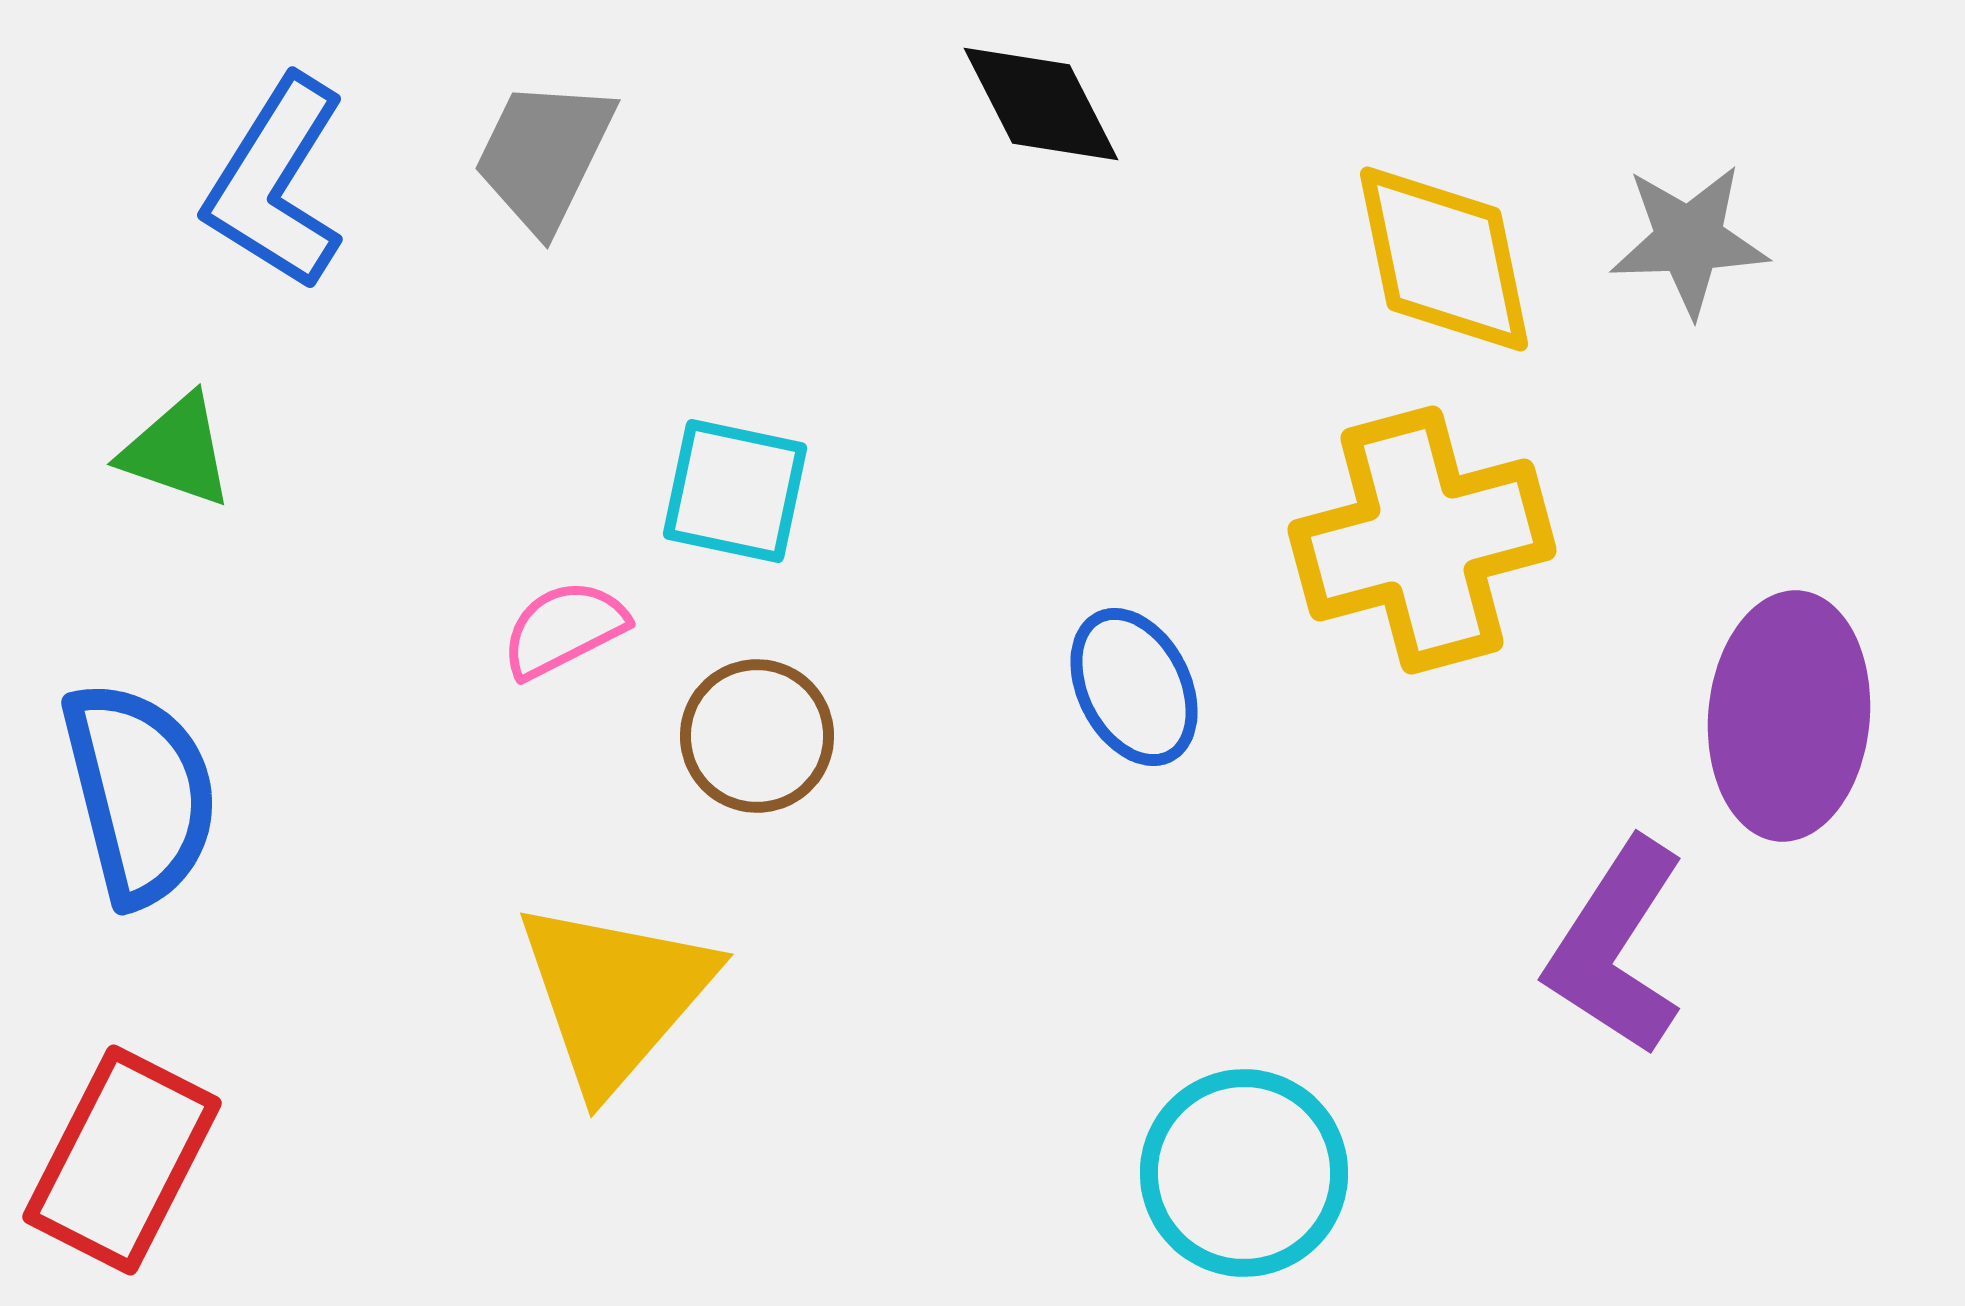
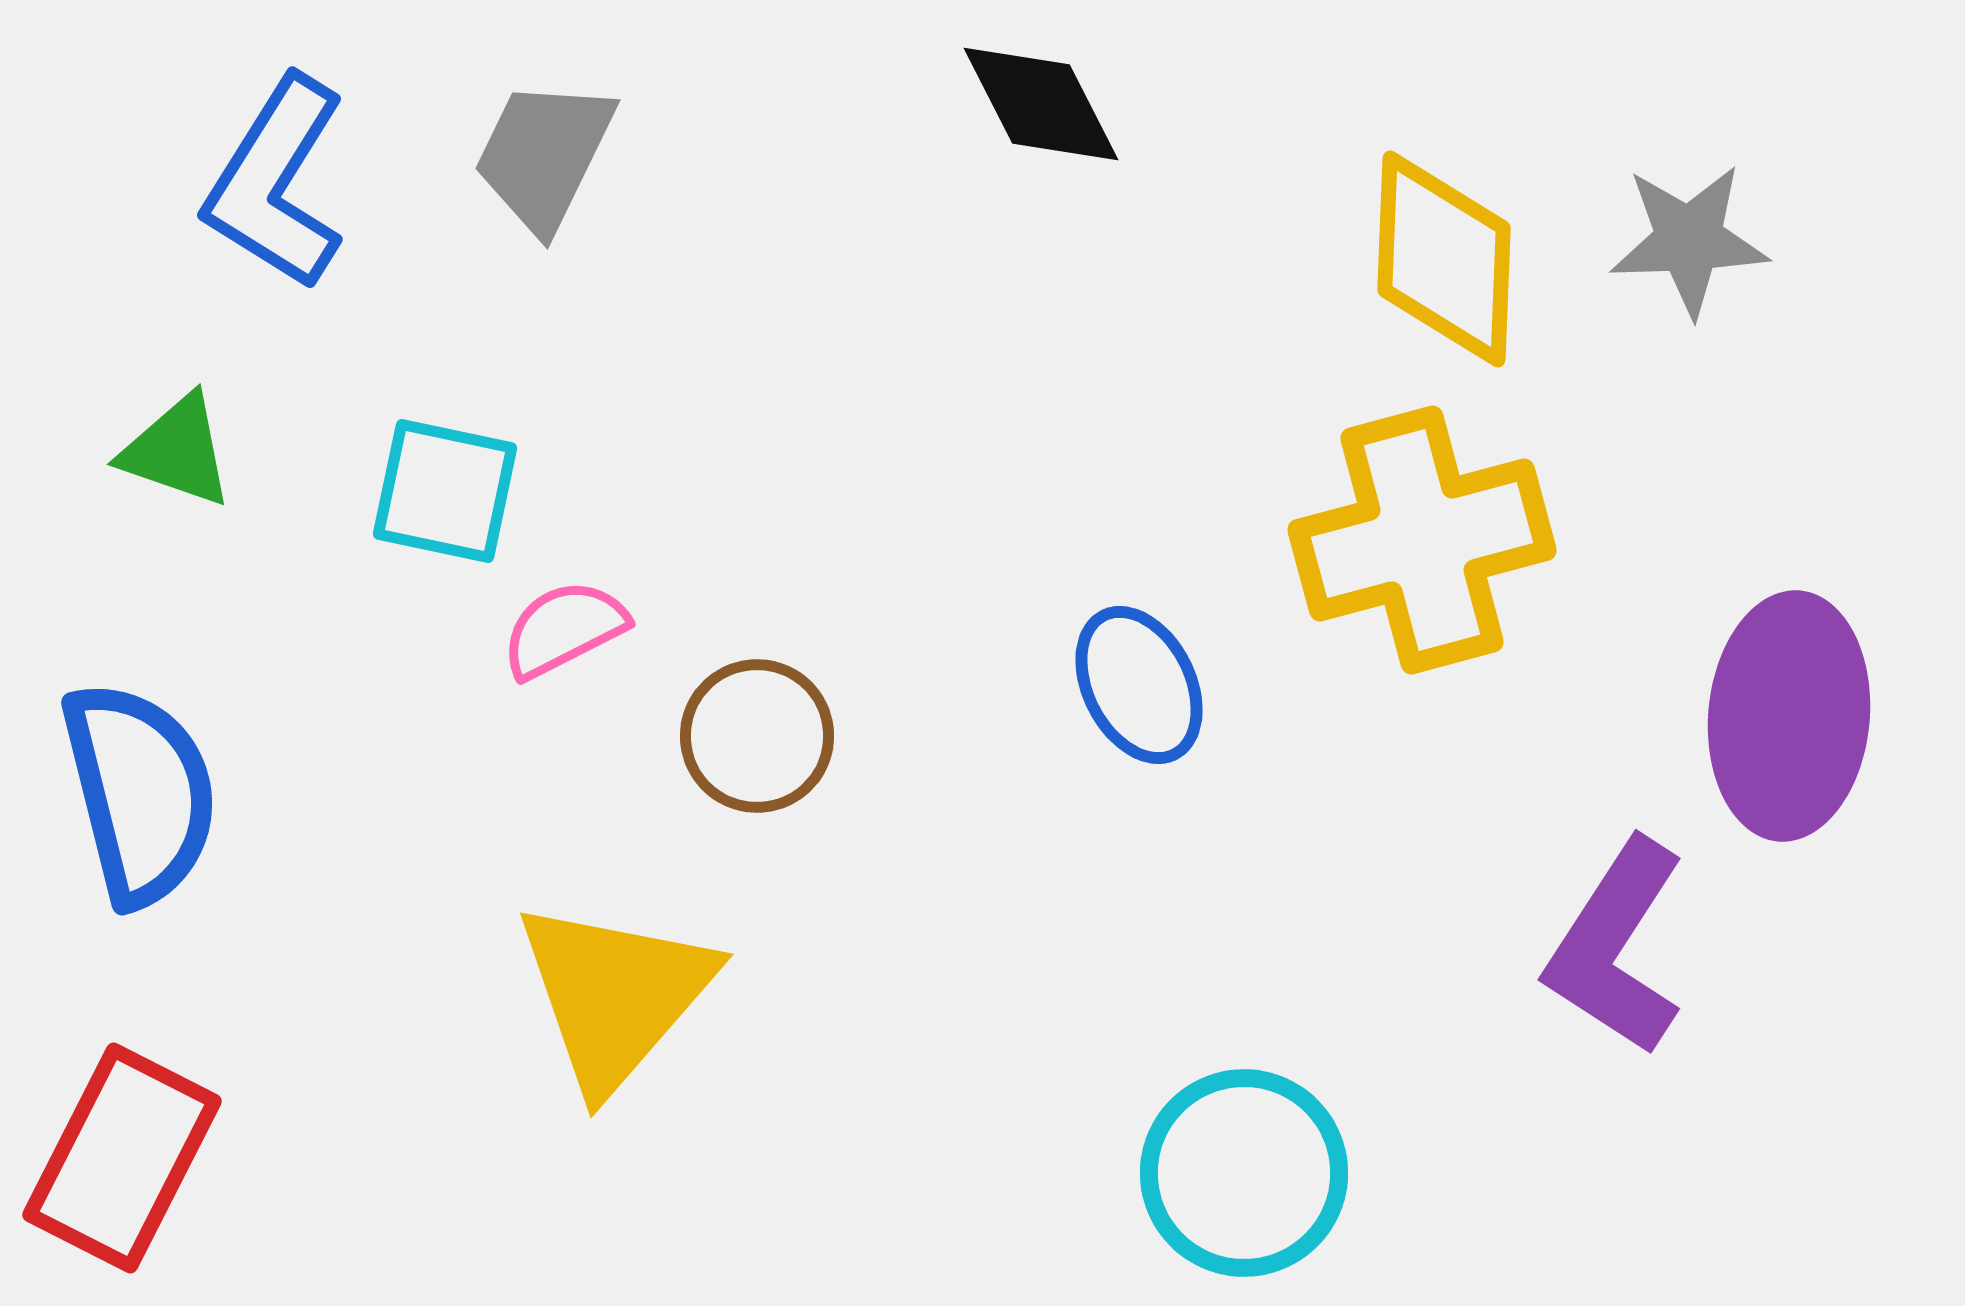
yellow diamond: rotated 14 degrees clockwise
cyan square: moved 290 px left
blue ellipse: moved 5 px right, 2 px up
red rectangle: moved 2 px up
